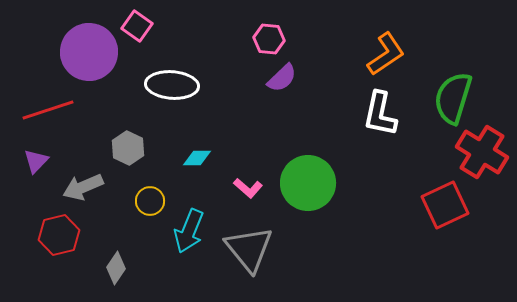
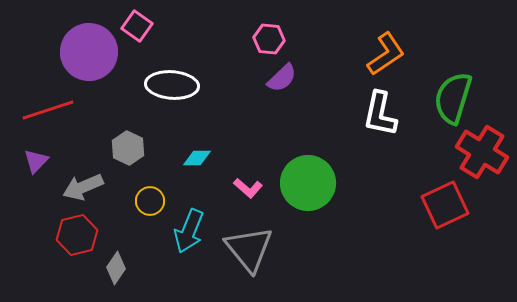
red hexagon: moved 18 px right
